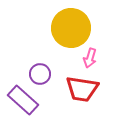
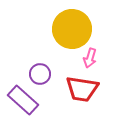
yellow circle: moved 1 px right, 1 px down
